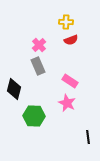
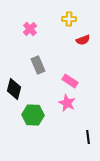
yellow cross: moved 3 px right, 3 px up
red semicircle: moved 12 px right
pink cross: moved 9 px left, 16 px up
gray rectangle: moved 1 px up
green hexagon: moved 1 px left, 1 px up
